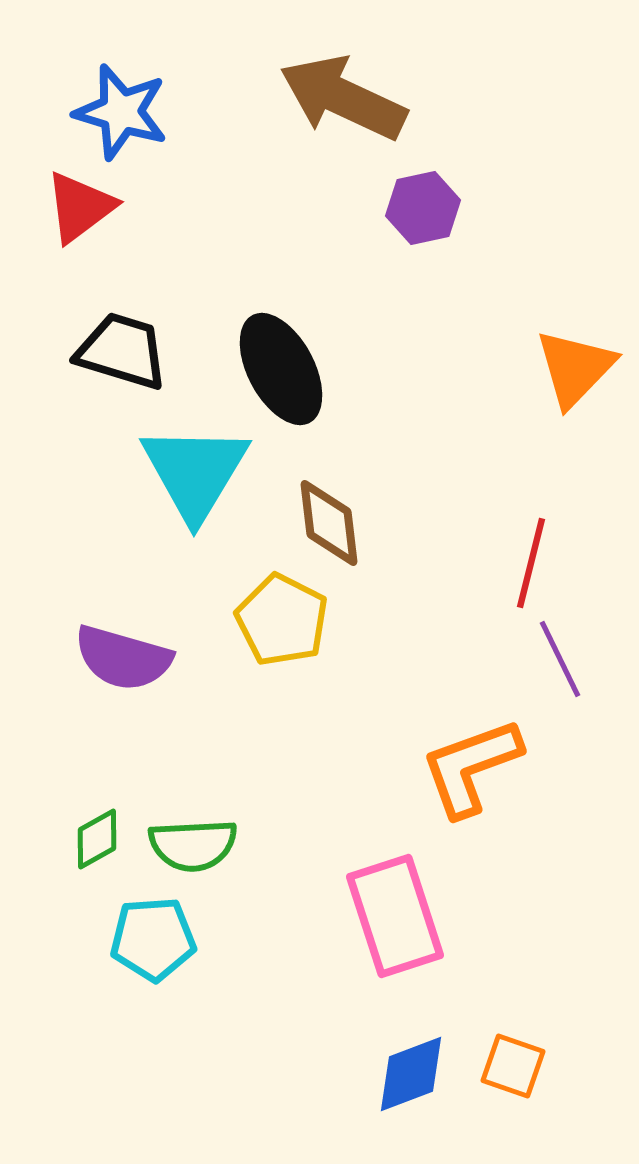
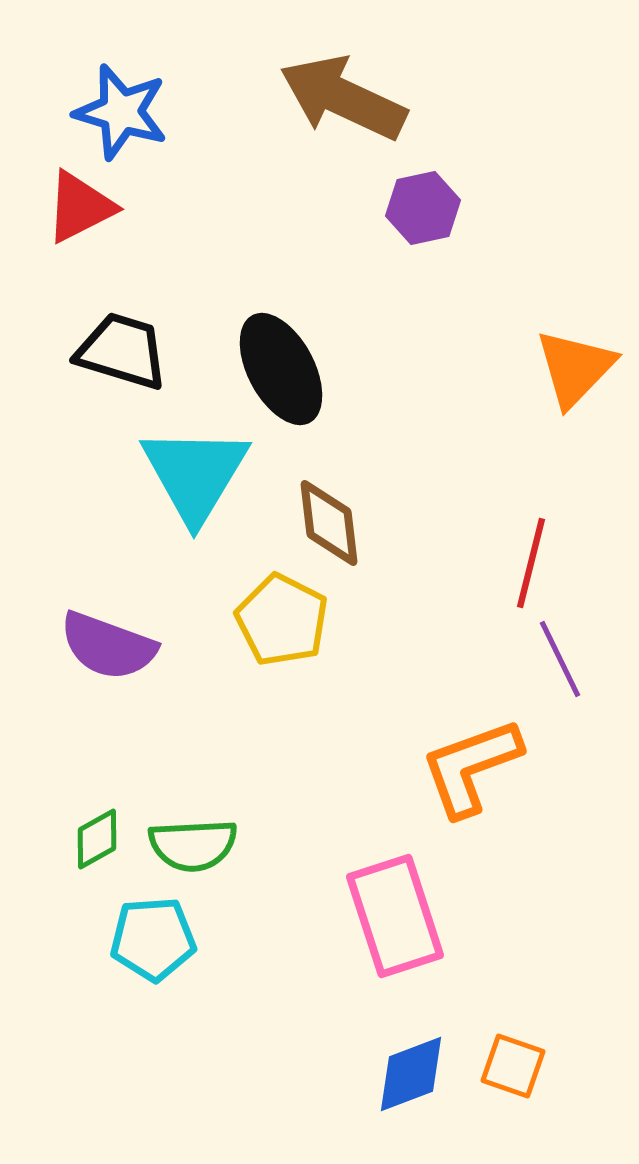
red triangle: rotated 10 degrees clockwise
cyan triangle: moved 2 px down
purple semicircle: moved 15 px left, 12 px up; rotated 4 degrees clockwise
